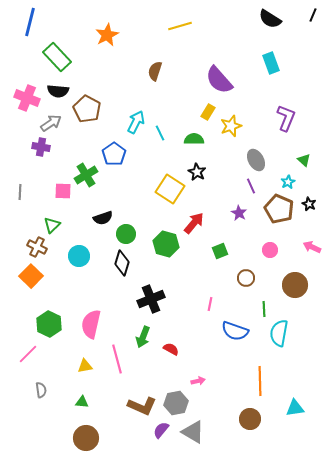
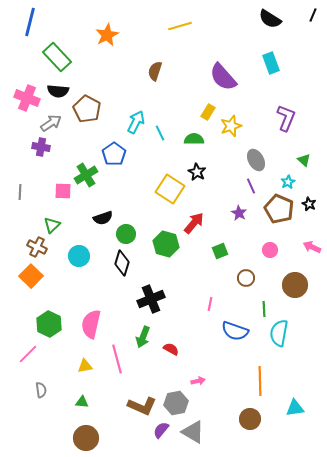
purple semicircle at (219, 80): moved 4 px right, 3 px up
